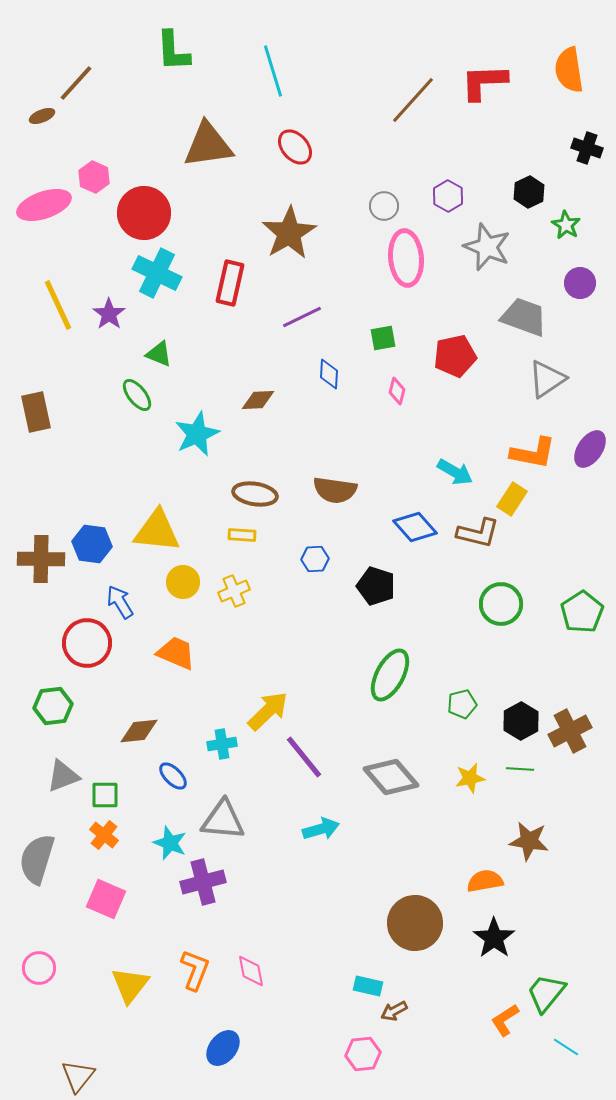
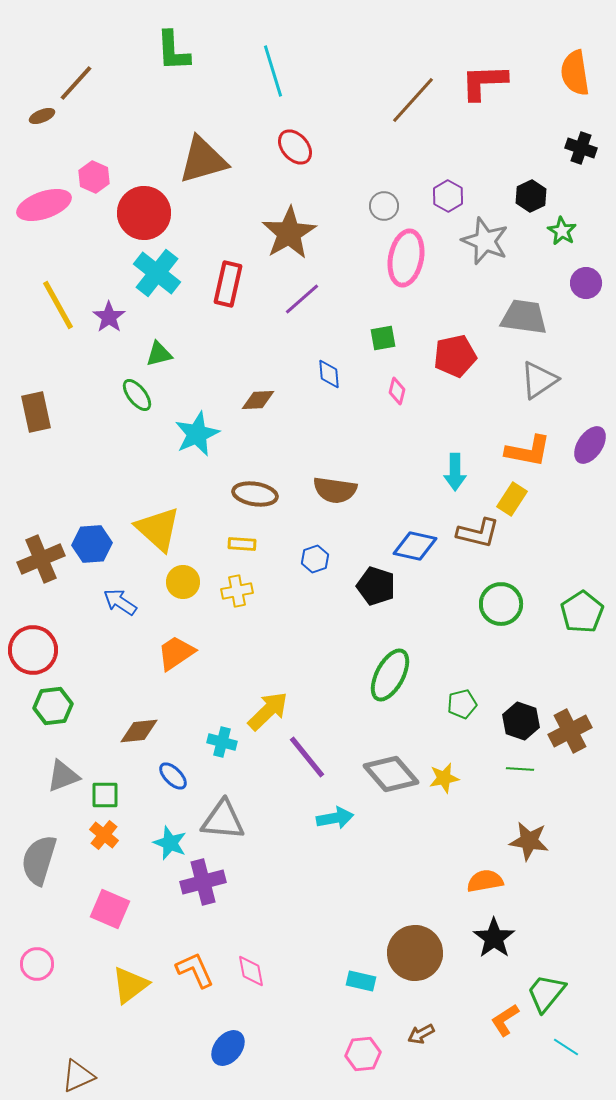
orange semicircle at (569, 70): moved 6 px right, 3 px down
brown triangle at (208, 145): moved 5 px left, 15 px down; rotated 8 degrees counterclockwise
black cross at (587, 148): moved 6 px left
black hexagon at (529, 192): moved 2 px right, 4 px down
green star at (566, 225): moved 4 px left, 6 px down
gray star at (487, 247): moved 2 px left, 6 px up
pink ellipse at (406, 258): rotated 16 degrees clockwise
cyan cross at (157, 273): rotated 12 degrees clockwise
red rectangle at (230, 283): moved 2 px left, 1 px down
purple circle at (580, 283): moved 6 px right
yellow line at (58, 305): rotated 4 degrees counterclockwise
purple star at (109, 314): moved 3 px down
purple line at (302, 317): moved 18 px up; rotated 15 degrees counterclockwise
gray trapezoid at (524, 317): rotated 12 degrees counterclockwise
green triangle at (159, 354): rotated 36 degrees counterclockwise
blue diamond at (329, 374): rotated 8 degrees counterclockwise
gray triangle at (547, 379): moved 8 px left, 1 px down
purple ellipse at (590, 449): moved 4 px up
orange L-shape at (533, 453): moved 5 px left, 2 px up
cyan arrow at (455, 472): rotated 60 degrees clockwise
blue diamond at (415, 527): moved 19 px down; rotated 36 degrees counterclockwise
yellow triangle at (157, 531): moved 1 px right, 2 px up; rotated 36 degrees clockwise
yellow rectangle at (242, 535): moved 9 px down
blue hexagon at (92, 544): rotated 12 degrees counterclockwise
brown cross at (41, 559): rotated 24 degrees counterclockwise
blue hexagon at (315, 559): rotated 16 degrees counterclockwise
yellow cross at (234, 591): moved 3 px right; rotated 12 degrees clockwise
blue arrow at (120, 602): rotated 24 degrees counterclockwise
red circle at (87, 643): moved 54 px left, 7 px down
orange trapezoid at (176, 653): rotated 57 degrees counterclockwise
black hexagon at (521, 721): rotated 12 degrees counterclockwise
cyan cross at (222, 744): moved 2 px up; rotated 24 degrees clockwise
purple line at (304, 757): moved 3 px right
gray diamond at (391, 777): moved 3 px up
yellow star at (470, 778): moved 26 px left
cyan arrow at (321, 829): moved 14 px right, 11 px up; rotated 6 degrees clockwise
gray semicircle at (37, 859): moved 2 px right, 1 px down
pink square at (106, 899): moved 4 px right, 10 px down
brown circle at (415, 923): moved 30 px down
pink circle at (39, 968): moved 2 px left, 4 px up
orange L-shape at (195, 970): rotated 45 degrees counterclockwise
yellow triangle at (130, 985): rotated 15 degrees clockwise
cyan rectangle at (368, 986): moved 7 px left, 5 px up
brown arrow at (394, 1011): moved 27 px right, 23 px down
blue ellipse at (223, 1048): moved 5 px right
brown triangle at (78, 1076): rotated 27 degrees clockwise
